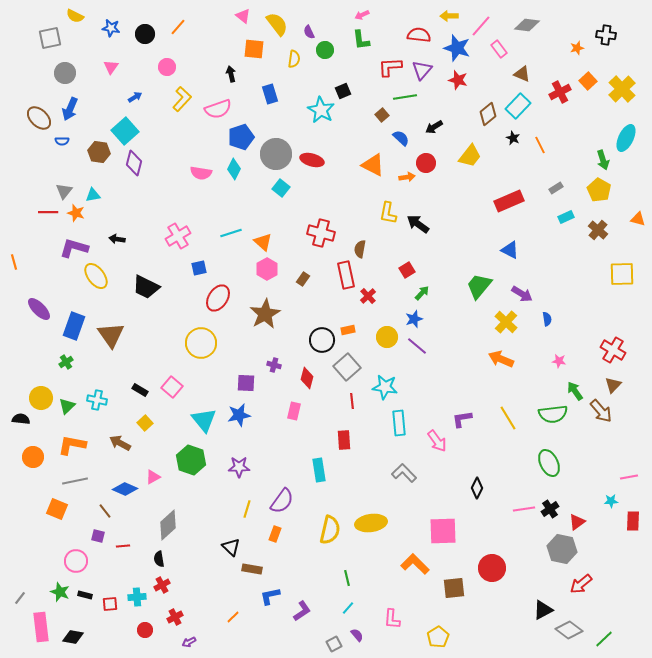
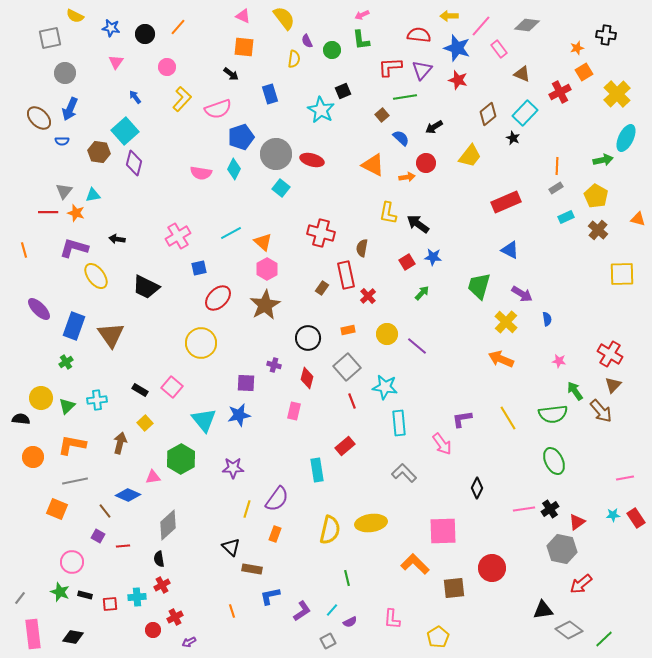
pink triangle at (243, 16): rotated 14 degrees counterclockwise
yellow semicircle at (277, 24): moved 7 px right, 6 px up
purple semicircle at (309, 32): moved 2 px left, 9 px down
orange square at (254, 49): moved 10 px left, 2 px up
green circle at (325, 50): moved 7 px right
pink triangle at (111, 67): moved 5 px right, 5 px up
black arrow at (231, 74): rotated 140 degrees clockwise
orange square at (588, 81): moved 4 px left, 9 px up; rotated 12 degrees clockwise
yellow cross at (622, 89): moved 5 px left, 5 px down
blue arrow at (135, 97): rotated 96 degrees counterclockwise
cyan rectangle at (518, 106): moved 7 px right, 7 px down
orange line at (540, 145): moved 17 px right, 21 px down; rotated 30 degrees clockwise
green arrow at (603, 160): rotated 84 degrees counterclockwise
yellow pentagon at (599, 190): moved 3 px left, 6 px down
red rectangle at (509, 201): moved 3 px left, 1 px down
cyan line at (231, 233): rotated 10 degrees counterclockwise
brown semicircle at (360, 249): moved 2 px right, 1 px up
orange line at (14, 262): moved 10 px right, 12 px up
red square at (407, 270): moved 8 px up
brown rectangle at (303, 279): moved 19 px right, 9 px down
green trapezoid at (479, 286): rotated 24 degrees counterclockwise
red ellipse at (218, 298): rotated 12 degrees clockwise
brown star at (265, 314): moved 9 px up
blue star at (414, 319): moved 19 px right, 62 px up; rotated 24 degrees clockwise
yellow circle at (387, 337): moved 3 px up
black circle at (322, 340): moved 14 px left, 2 px up
red cross at (613, 350): moved 3 px left, 4 px down
cyan cross at (97, 400): rotated 18 degrees counterclockwise
red line at (352, 401): rotated 14 degrees counterclockwise
red rectangle at (344, 440): moved 1 px right, 6 px down; rotated 54 degrees clockwise
pink arrow at (437, 441): moved 5 px right, 3 px down
brown arrow at (120, 443): rotated 75 degrees clockwise
green hexagon at (191, 460): moved 10 px left, 1 px up; rotated 12 degrees clockwise
green ellipse at (549, 463): moved 5 px right, 2 px up
purple star at (239, 467): moved 6 px left, 1 px down
cyan rectangle at (319, 470): moved 2 px left
pink triangle at (153, 477): rotated 21 degrees clockwise
pink line at (629, 477): moved 4 px left, 1 px down
blue diamond at (125, 489): moved 3 px right, 6 px down
purple semicircle at (282, 501): moved 5 px left, 2 px up
cyan star at (611, 501): moved 2 px right, 14 px down
red rectangle at (633, 521): moved 3 px right, 3 px up; rotated 36 degrees counterclockwise
purple square at (98, 536): rotated 16 degrees clockwise
pink circle at (76, 561): moved 4 px left, 1 px down
cyan line at (348, 608): moved 16 px left, 2 px down
black triangle at (543, 610): rotated 20 degrees clockwise
orange line at (233, 617): moved 1 px left, 6 px up; rotated 64 degrees counterclockwise
pink rectangle at (41, 627): moved 8 px left, 7 px down
red circle at (145, 630): moved 8 px right
purple semicircle at (357, 635): moved 7 px left, 13 px up; rotated 104 degrees clockwise
gray square at (334, 644): moved 6 px left, 3 px up
